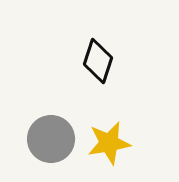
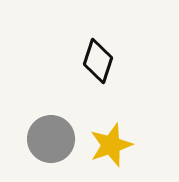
yellow star: moved 2 px right, 2 px down; rotated 9 degrees counterclockwise
